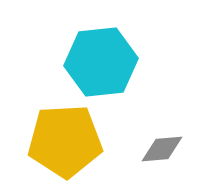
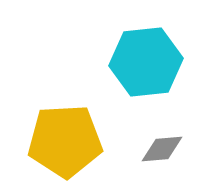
cyan hexagon: moved 45 px right
